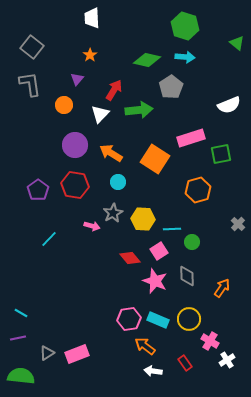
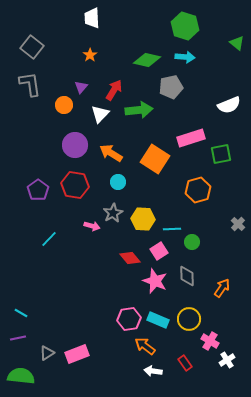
purple triangle at (77, 79): moved 4 px right, 8 px down
gray pentagon at (171, 87): rotated 20 degrees clockwise
